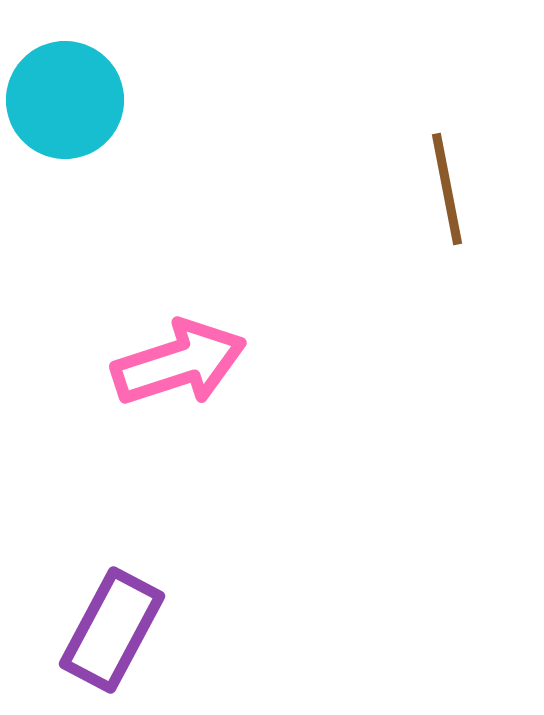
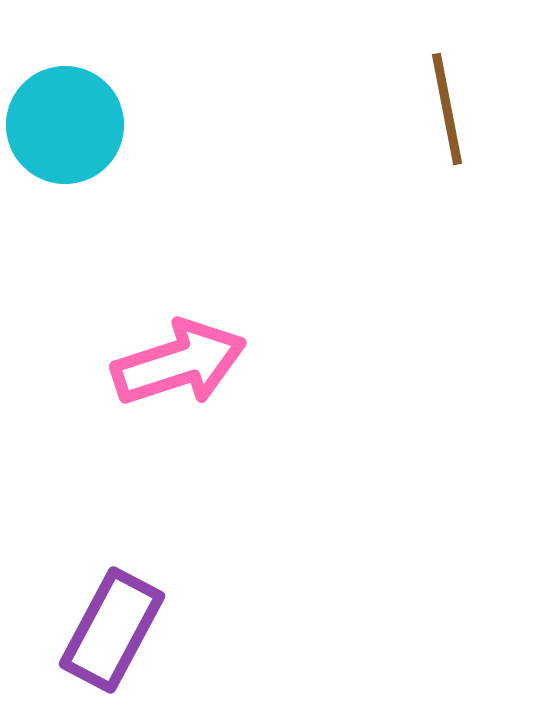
cyan circle: moved 25 px down
brown line: moved 80 px up
